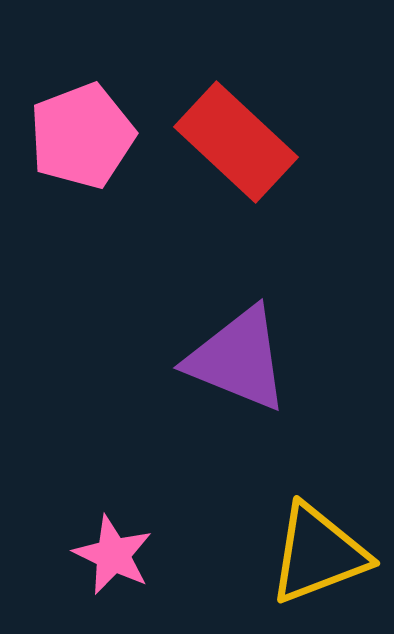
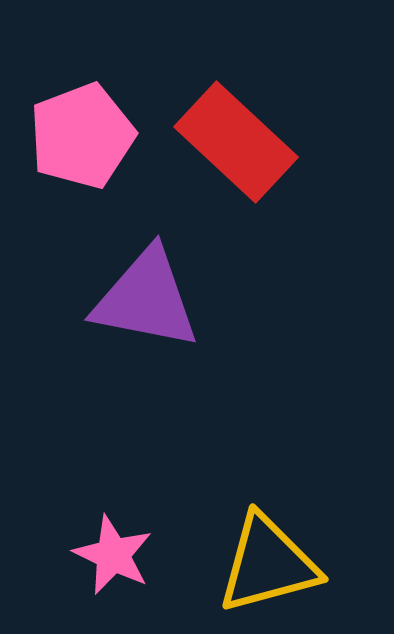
purple triangle: moved 92 px left, 60 px up; rotated 11 degrees counterclockwise
yellow triangle: moved 50 px left, 10 px down; rotated 6 degrees clockwise
